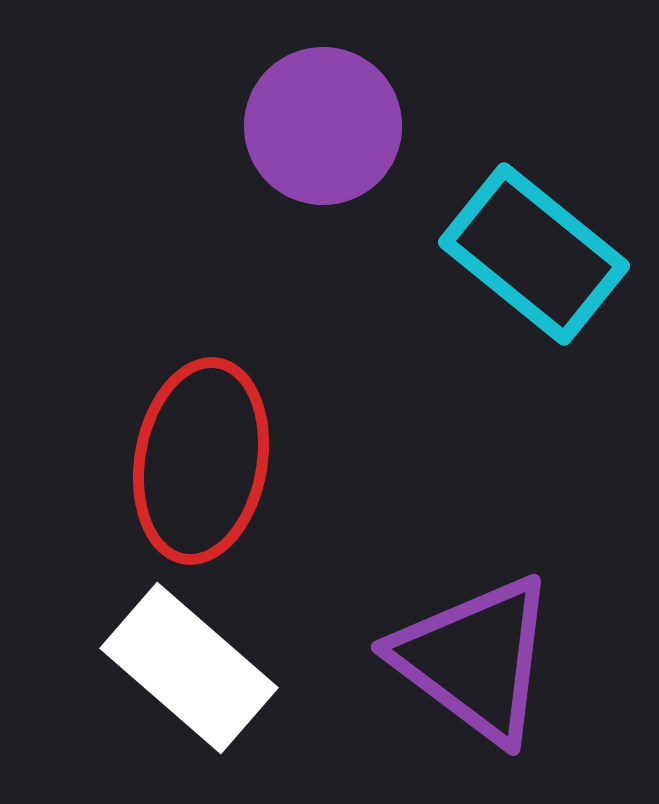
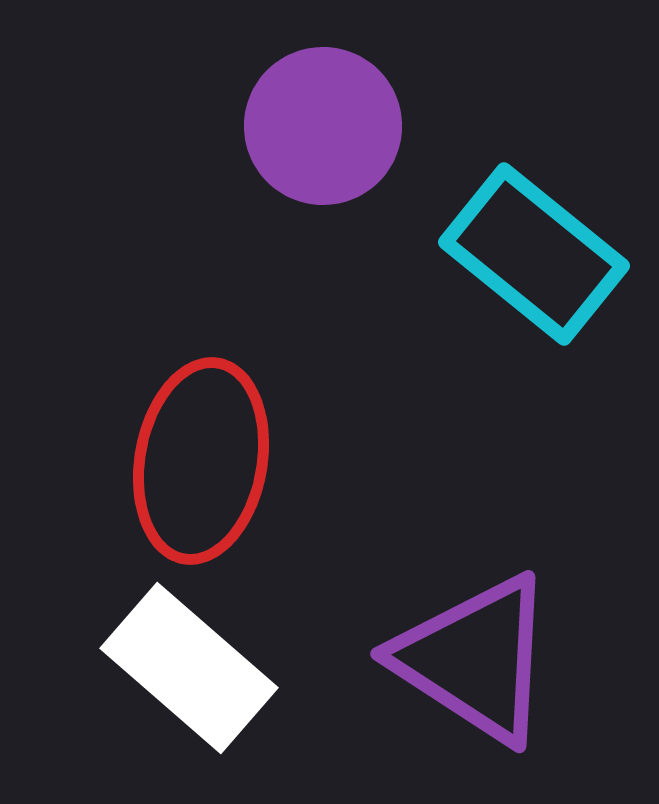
purple triangle: rotated 4 degrees counterclockwise
